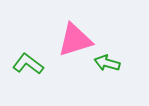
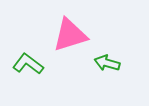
pink triangle: moved 5 px left, 5 px up
